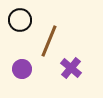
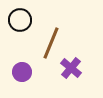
brown line: moved 2 px right, 2 px down
purple circle: moved 3 px down
